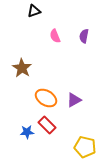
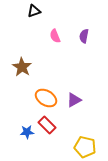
brown star: moved 1 px up
